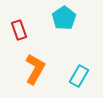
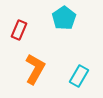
red rectangle: rotated 42 degrees clockwise
